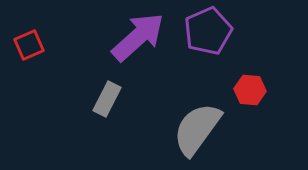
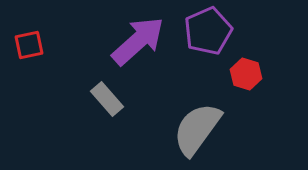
purple arrow: moved 4 px down
red square: rotated 12 degrees clockwise
red hexagon: moved 4 px left, 16 px up; rotated 12 degrees clockwise
gray rectangle: rotated 68 degrees counterclockwise
